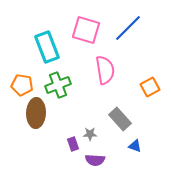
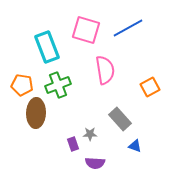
blue line: rotated 16 degrees clockwise
purple semicircle: moved 3 px down
